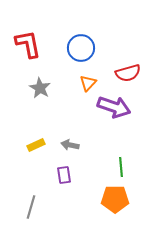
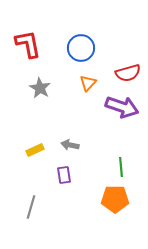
purple arrow: moved 8 px right
yellow rectangle: moved 1 px left, 5 px down
